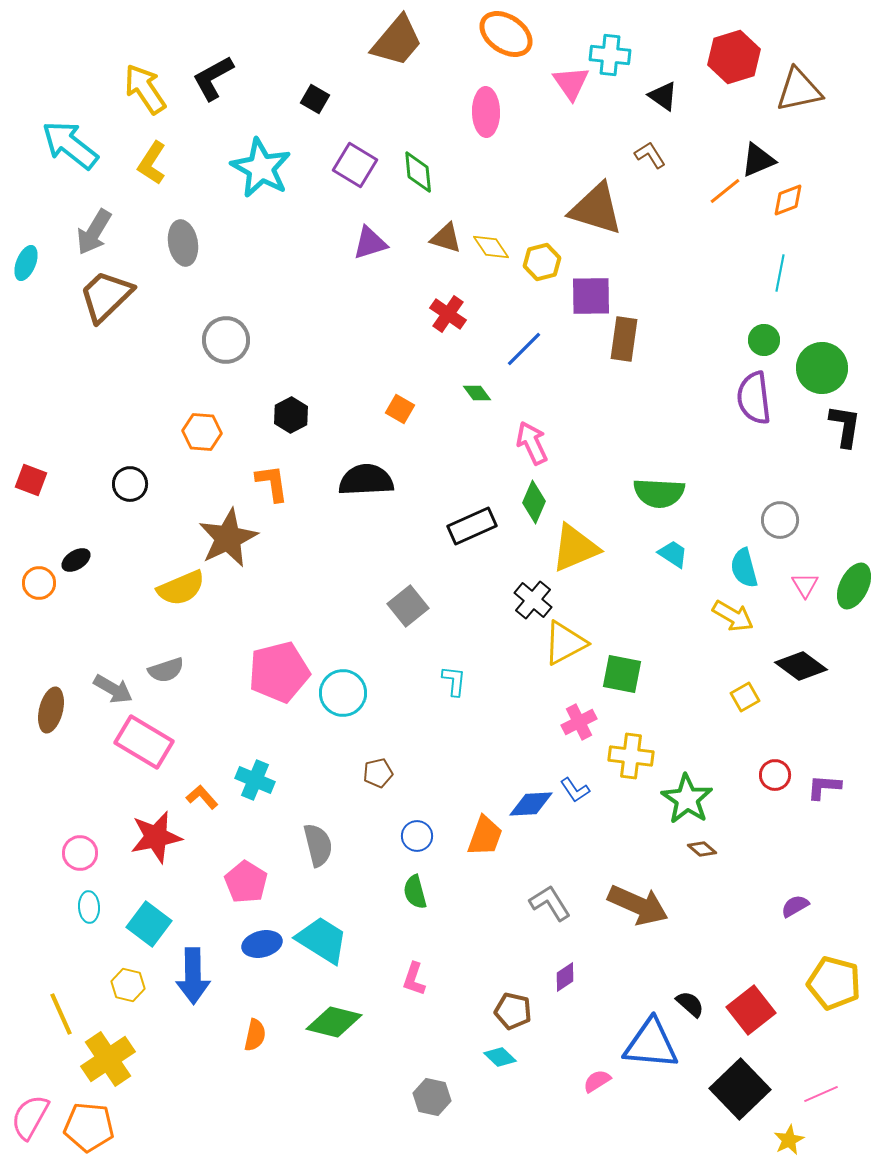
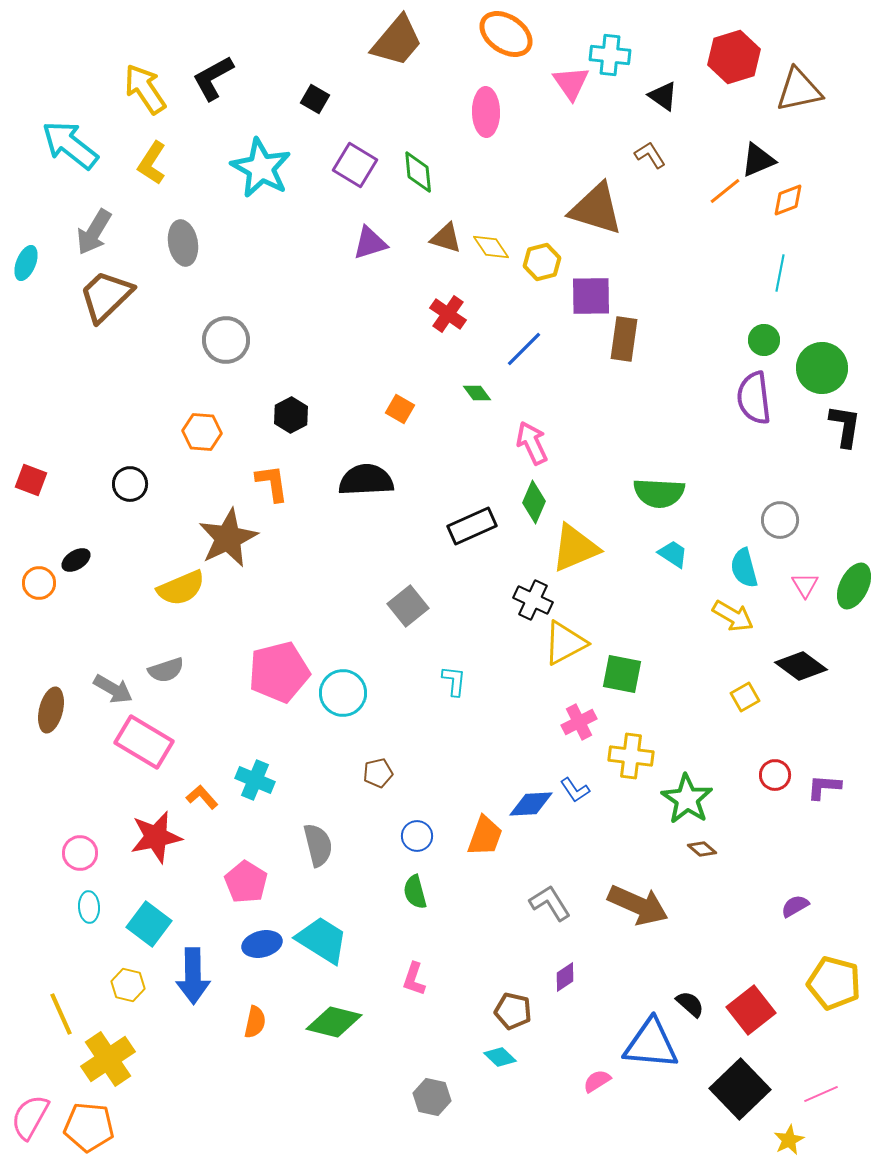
black cross at (533, 600): rotated 15 degrees counterclockwise
orange semicircle at (255, 1035): moved 13 px up
